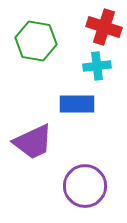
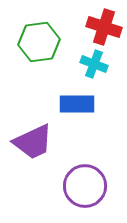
green hexagon: moved 3 px right, 1 px down; rotated 18 degrees counterclockwise
cyan cross: moved 3 px left, 2 px up; rotated 28 degrees clockwise
